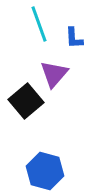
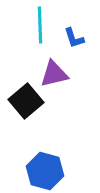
cyan line: moved 1 px right, 1 px down; rotated 18 degrees clockwise
blue L-shape: rotated 15 degrees counterclockwise
purple triangle: rotated 36 degrees clockwise
